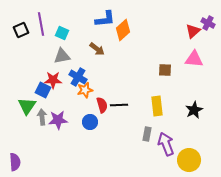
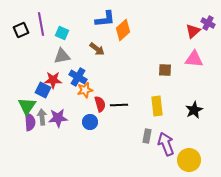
red semicircle: moved 2 px left, 1 px up
purple star: moved 2 px up
gray rectangle: moved 2 px down
purple semicircle: moved 15 px right, 40 px up
